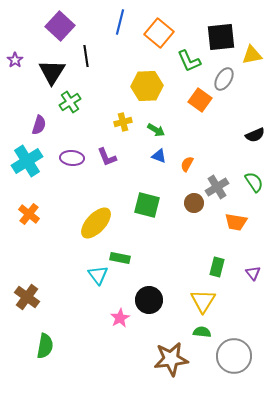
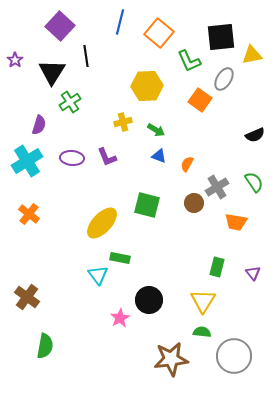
yellow ellipse at (96, 223): moved 6 px right
